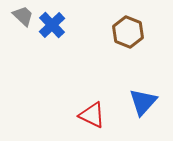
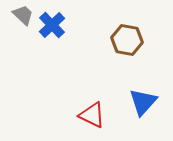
gray trapezoid: moved 1 px up
brown hexagon: moved 1 px left, 8 px down; rotated 12 degrees counterclockwise
